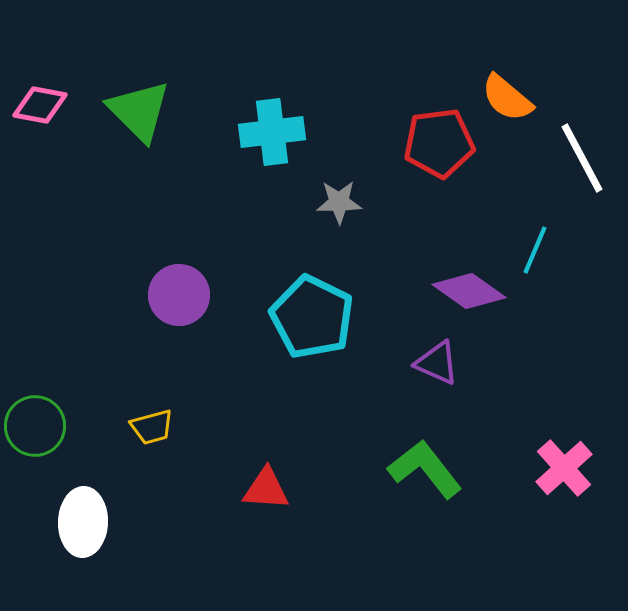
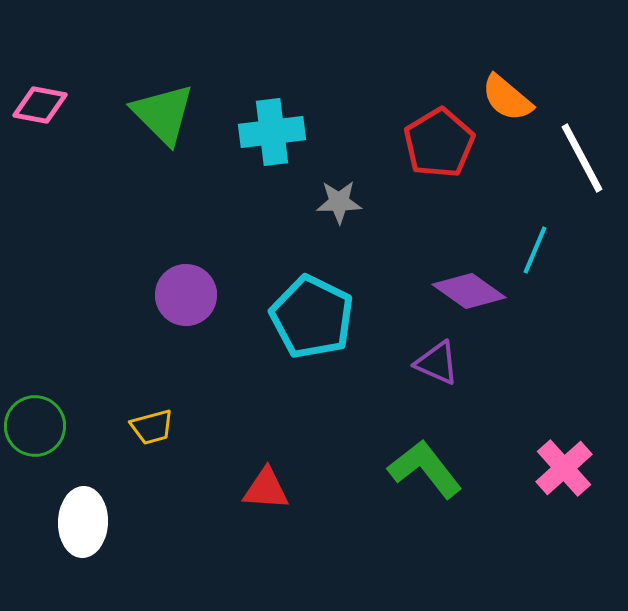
green triangle: moved 24 px right, 3 px down
red pentagon: rotated 24 degrees counterclockwise
purple circle: moved 7 px right
